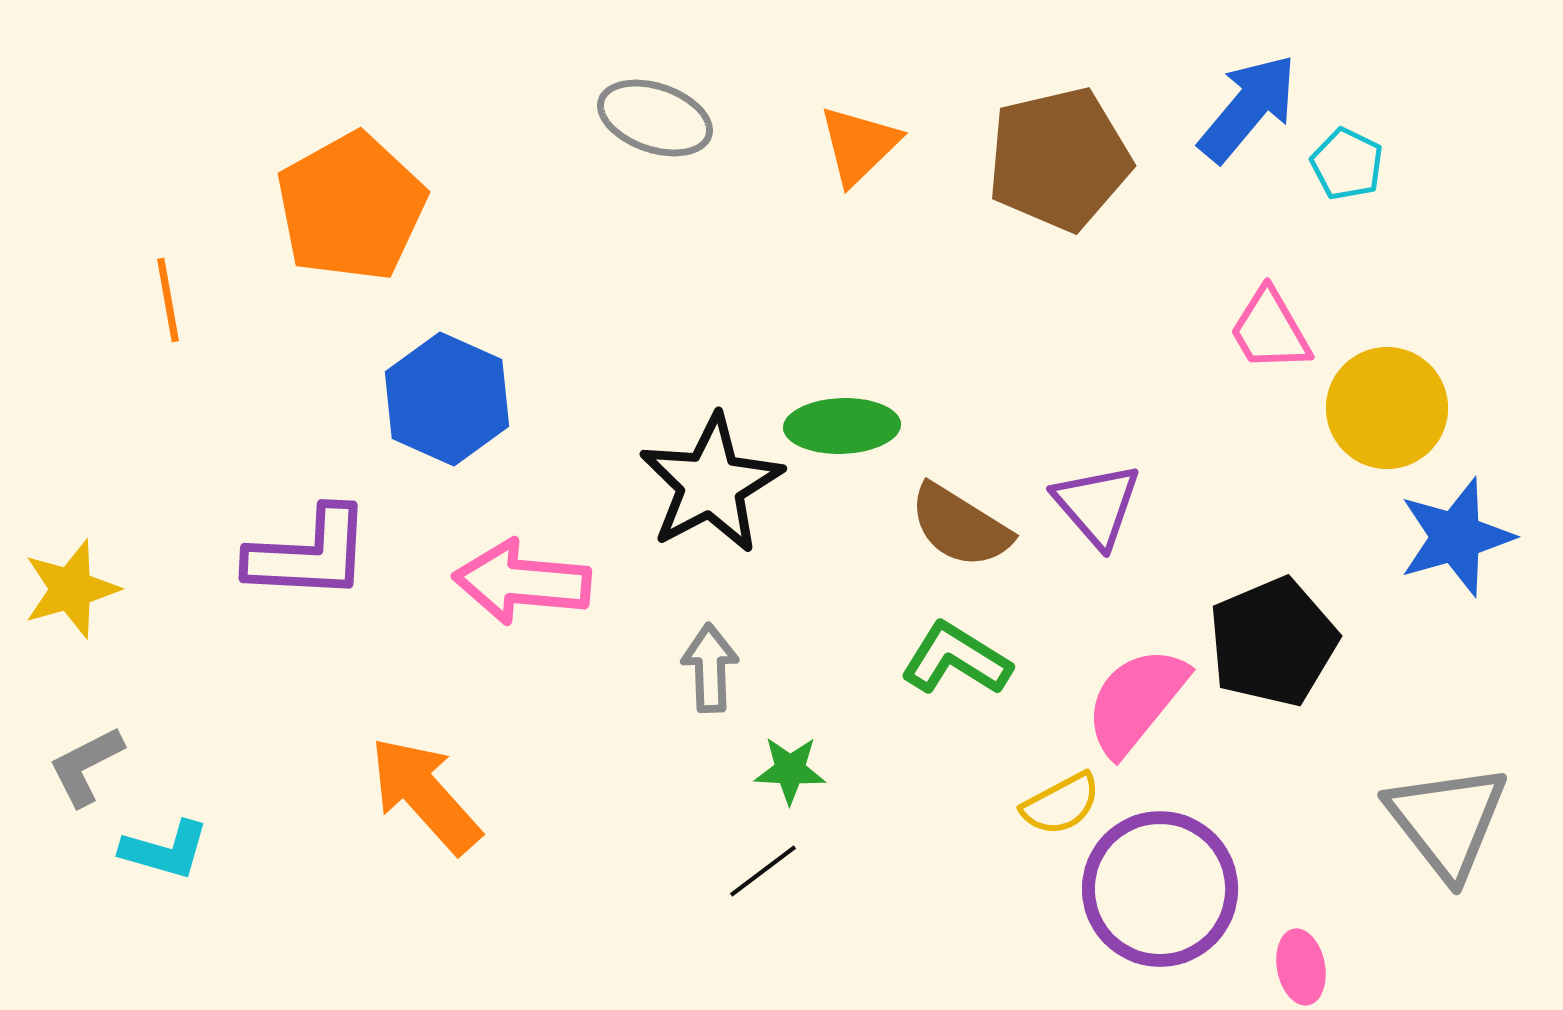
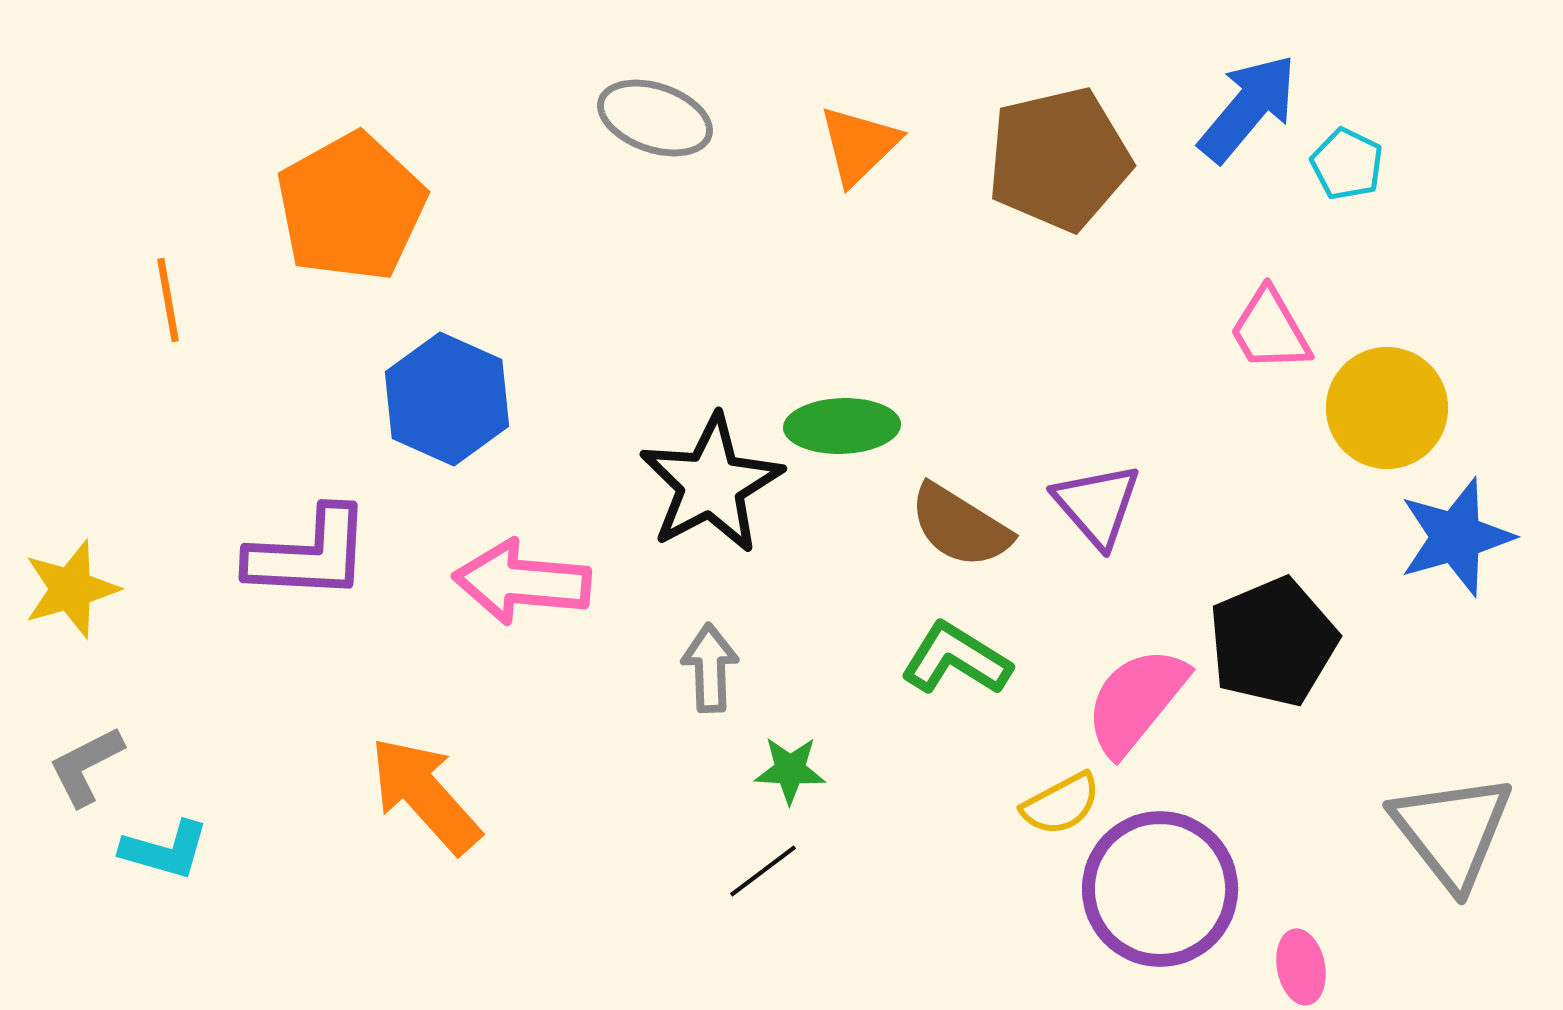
gray triangle: moved 5 px right, 10 px down
